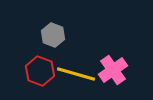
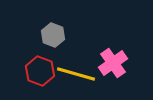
pink cross: moved 7 px up
